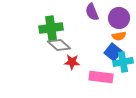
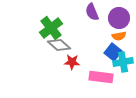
green cross: rotated 30 degrees counterclockwise
